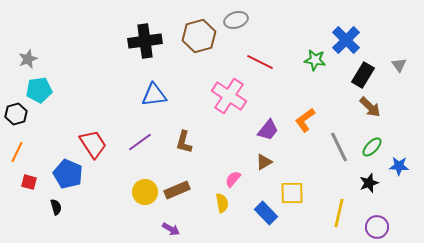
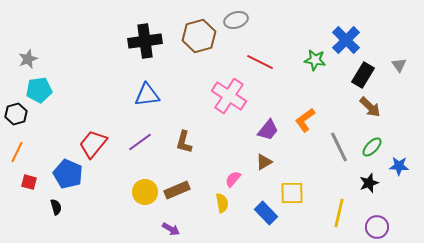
blue triangle: moved 7 px left
red trapezoid: rotated 108 degrees counterclockwise
